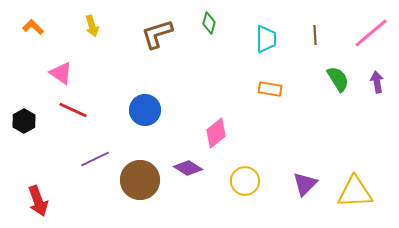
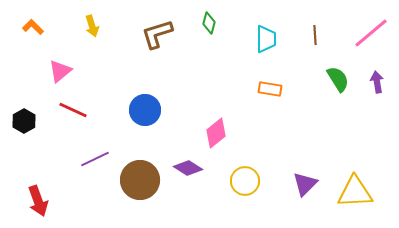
pink triangle: moved 1 px left, 2 px up; rotated 45 degrees clockwise
